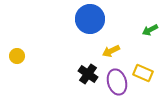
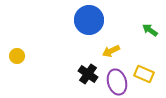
blue circle: moved 1 px left, 1 px down
green arrow: rotated 63 degrees clockwise
yellow rectangle: moved 1 px right, 1 px down
